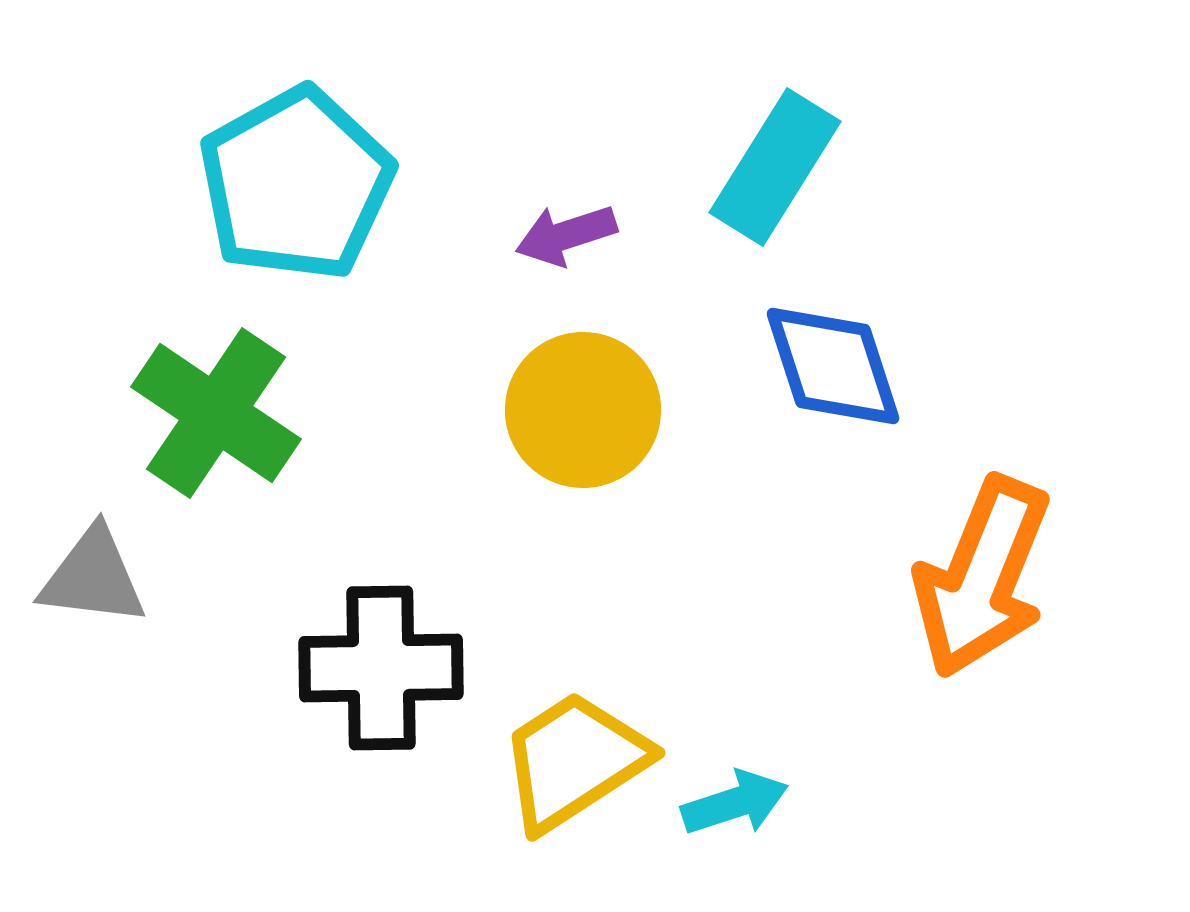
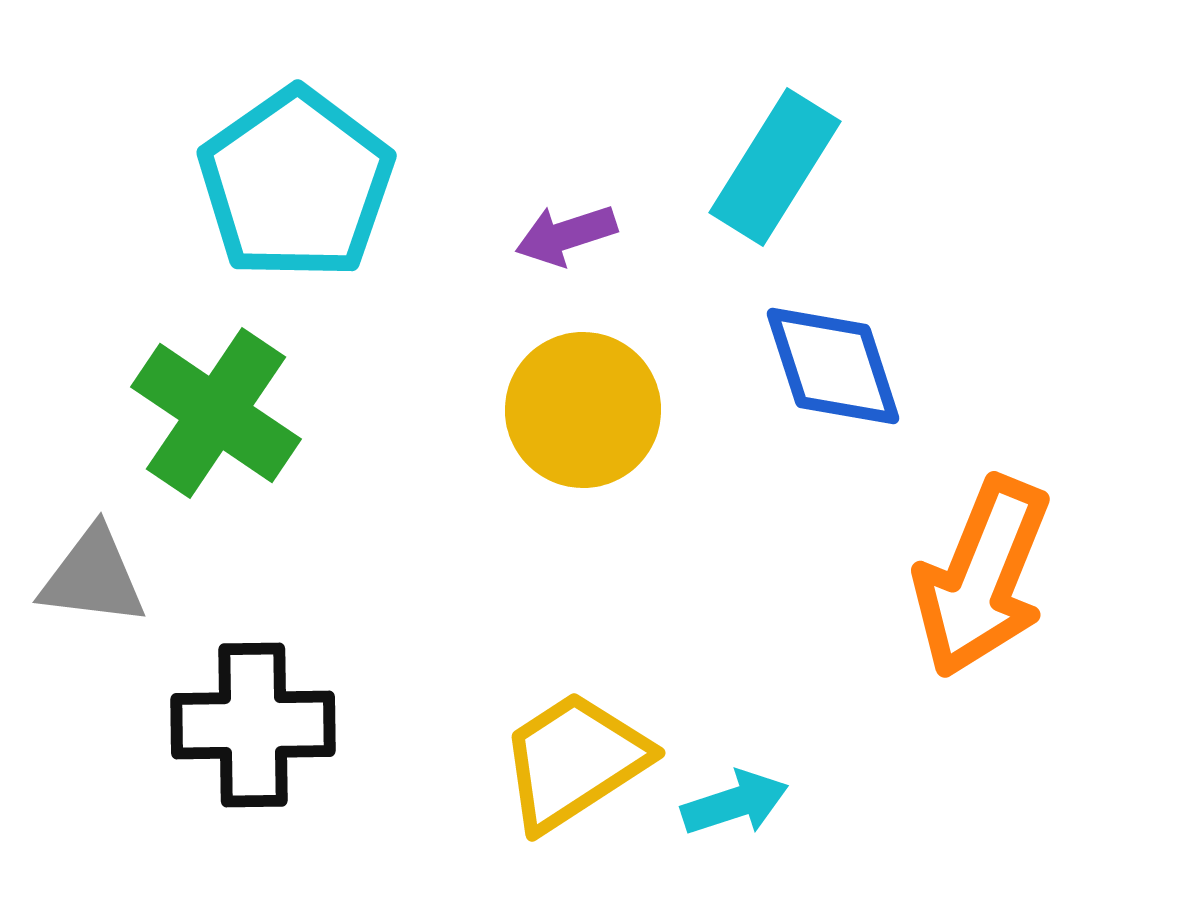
cyan pentagon: rotated 6 degrees counterclockwise
black cross: moved 128 px left, 57 px down
